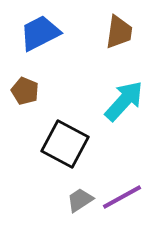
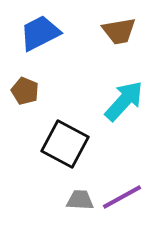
brown trapezoid: moved 1 px up; rotated 72 degrees clockwise
gray trapezoid: rotated 36 degrees clockwise
